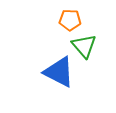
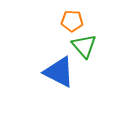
orange pentagon: moved 2 px right, 1 px down
